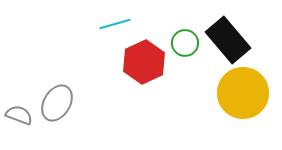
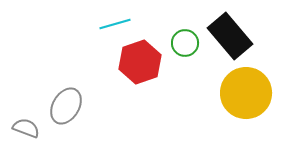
black rectangle: moved 2 px right, 4 px up
red hexagon: moved 4 px left; rotated 6 degrees clockwise
yellow circle: moved 3 px right
gray ellipse: moved 9 px right, 3 px down
gray semicircle: moved 7 px right, 13 px down
